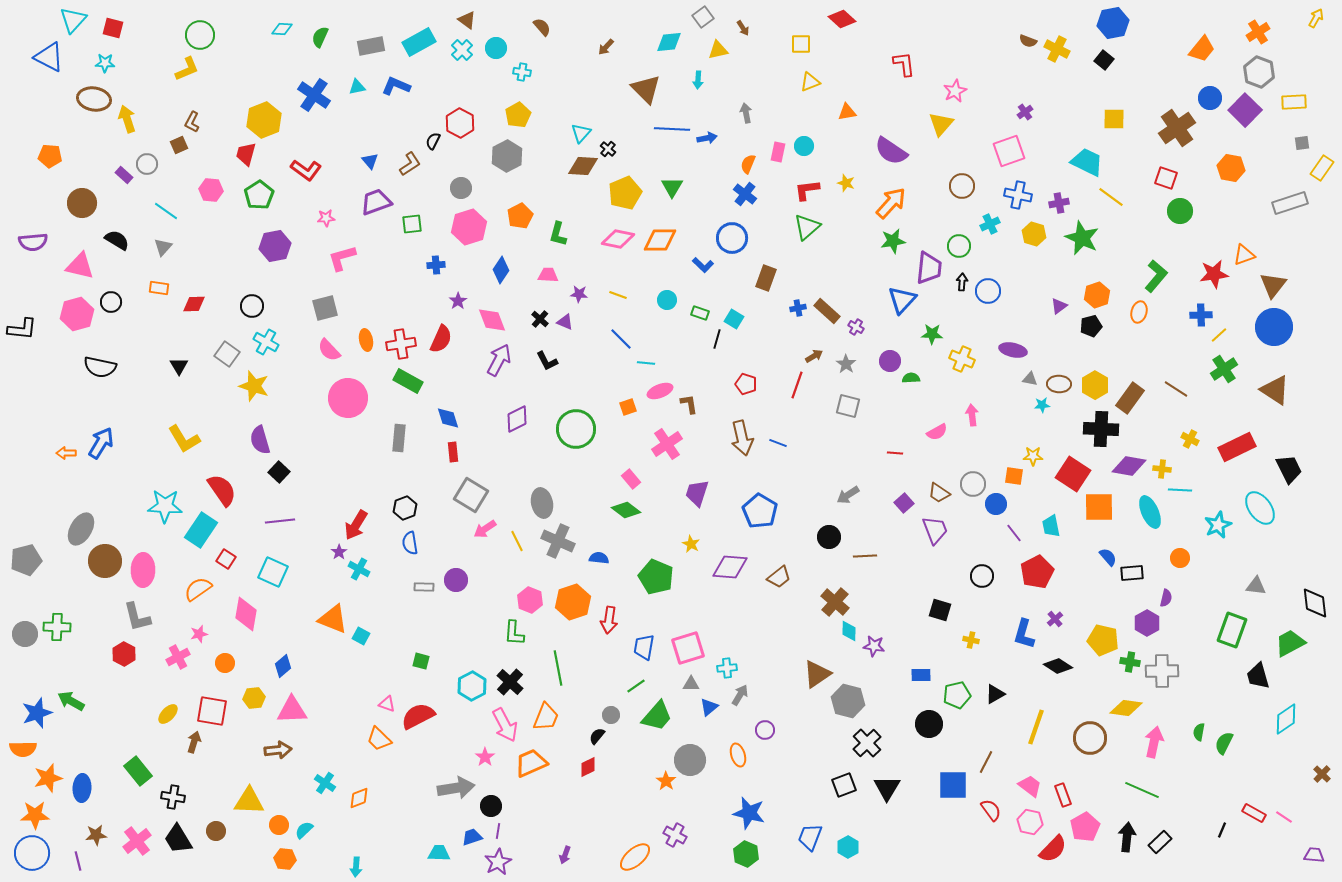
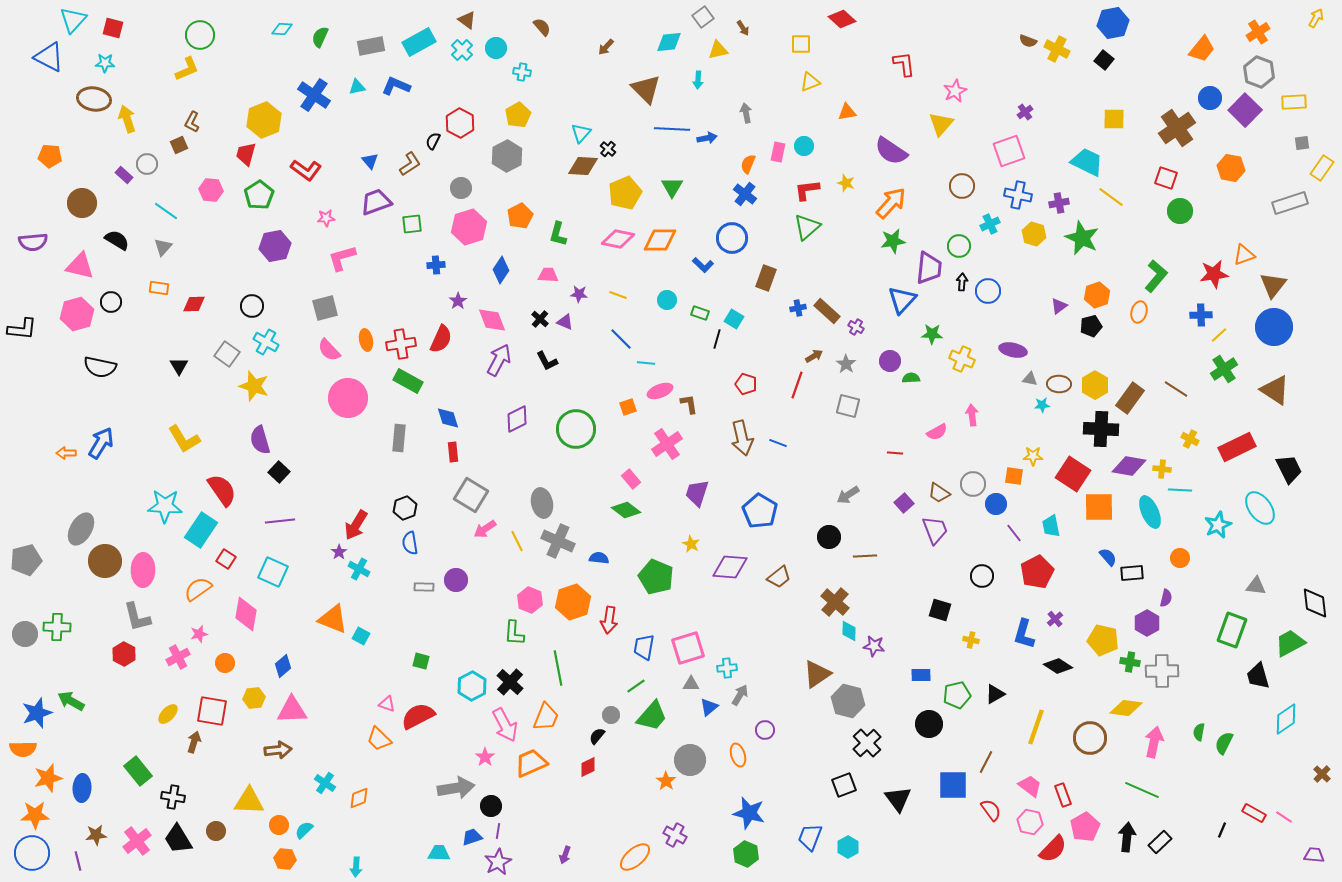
green trapezoid at (657, 716): moved 5 px left
black triangle at (887, 788): moved 11 px right, 11 px down; rotated 8 degrees counterclockwise
